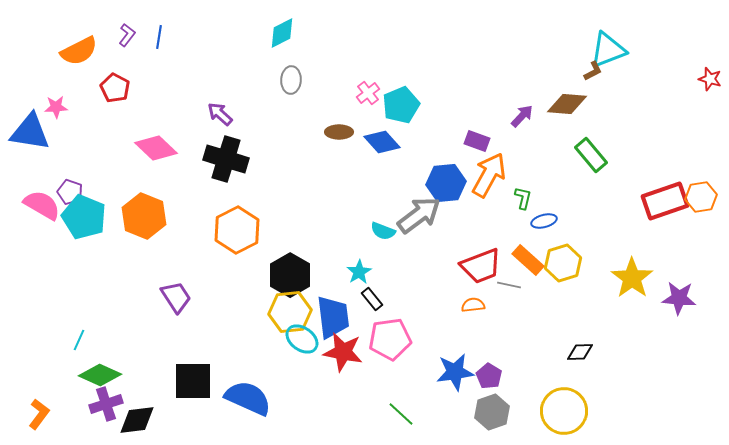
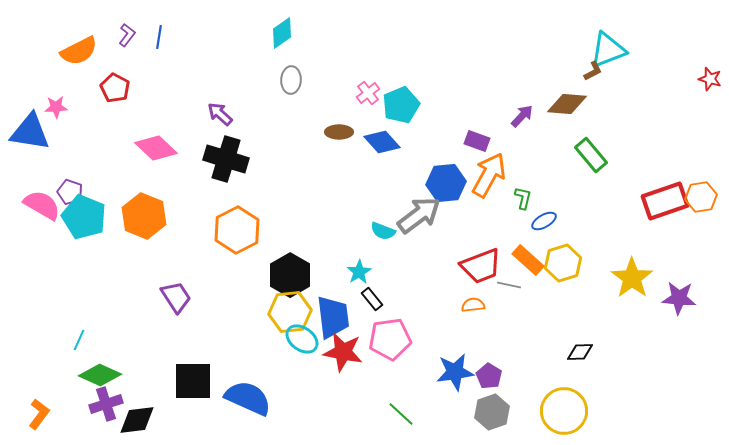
cyan diamond at (282, 33): rotated 8 degrees counterclockwise
blue ellipse at (544, 221): rotated 15 degrees counterclockwise
